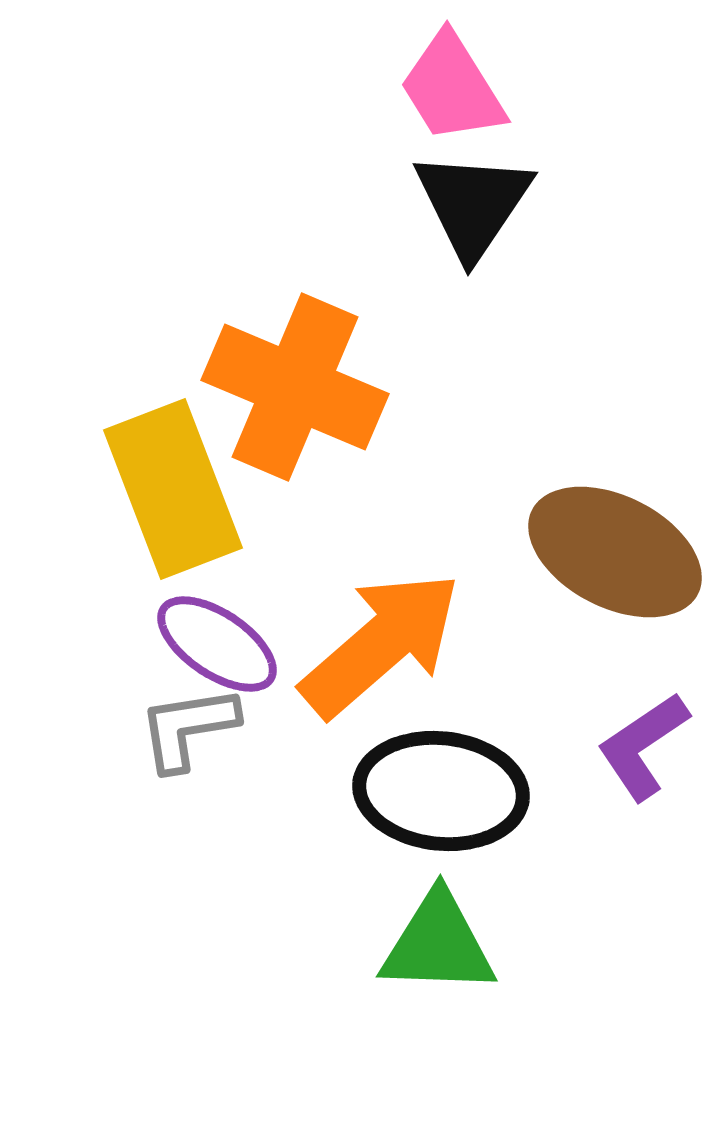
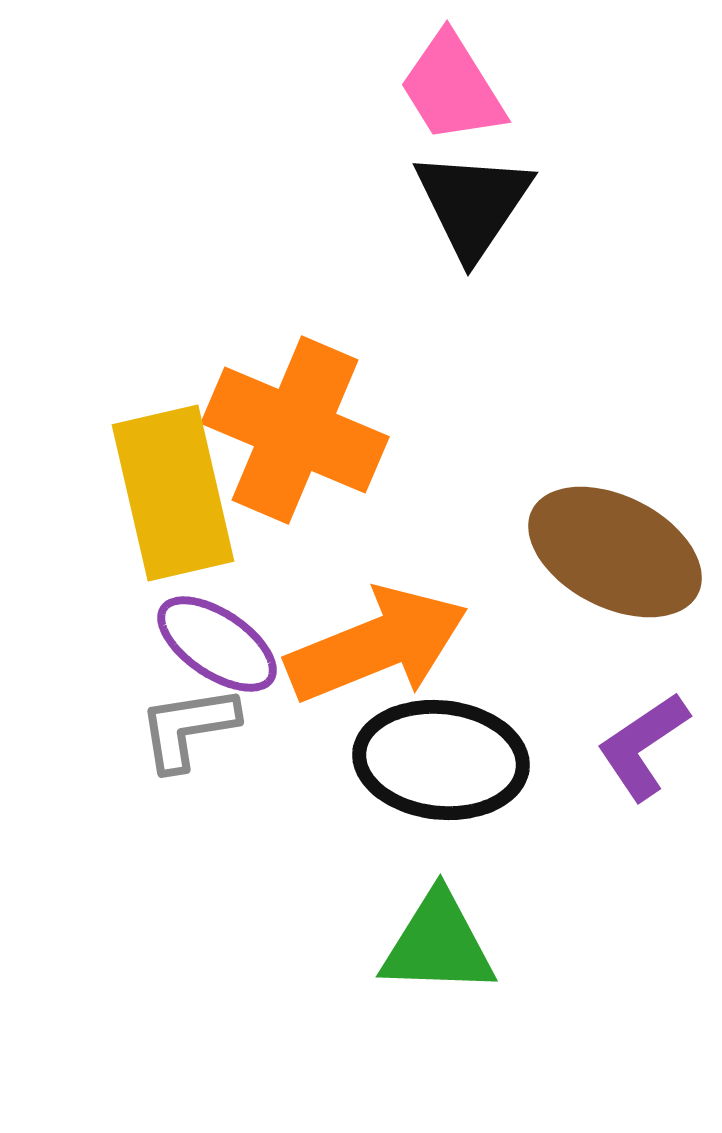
orange cross: moved 43 px down
yellow rectangle: moved 4 px down; rotated 8 degrees clockwise
orange arrow: moved 4 px left, 1 px down; rotated 19 degrees clockwise
black ellipse: moved 31 px up
